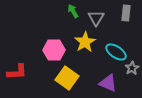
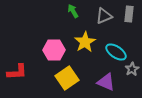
gray rectangle: moved 3 px right, 1 px down
gray triangle: moved 8 px right, 2 px up; rotated 36 degrees clockwise
gray star: moved 1 px down
yellow square: rotated 20 degrees clockwise
purple triangle: moved 2 px left, 1 px up
